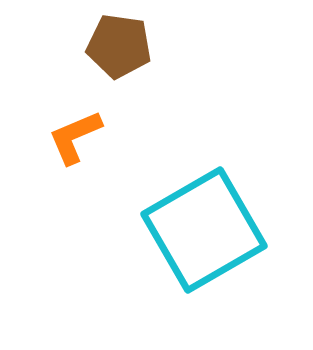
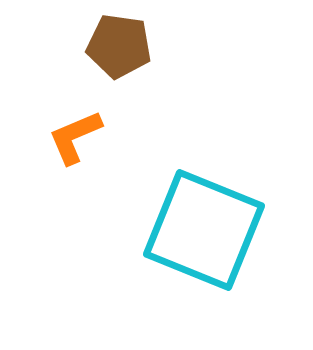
cyan square: rotated 38 degrees counterclockwise
